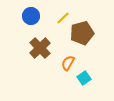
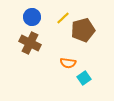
blue circle: moved 1 px right, 1 px down
brown pentagon: moved 1 px right, 3 px up
brown cross: moved 10 px left, 5 px up; rotated 20 degrees counterclockwise
orange semicircle: rotated 112 degrees counterclockwise
